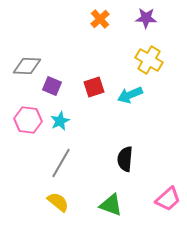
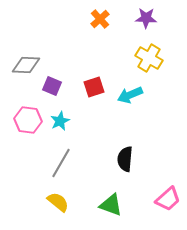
yellow cross: moved 2 px up
gray diamond: moved 1 px left, 1 px up
